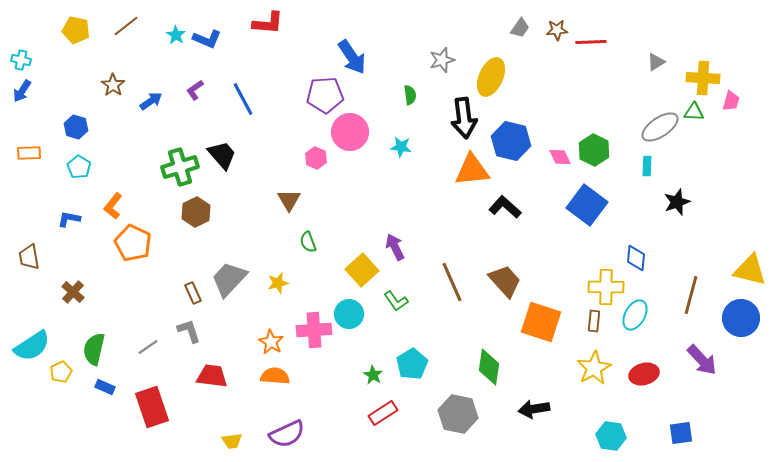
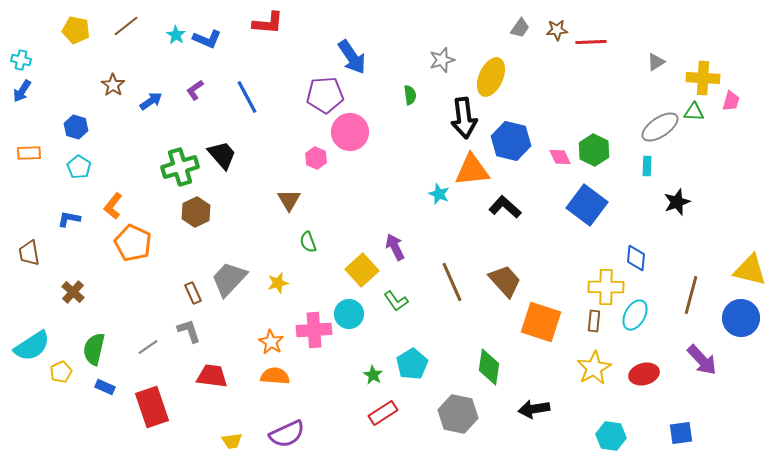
blue line at (243, 99): moved 4 px right, 2 px up
cyan star at (401, 147): moved 38 px right, 47 px down; rotated 15 degrees clockwise
brown trapezoid at (29, 257): moved 4 px up
